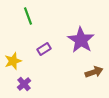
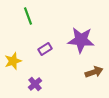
purple star: rotated 28 degrees counterclockwise
purple rectangle: moved 1 px right
purple cross: moved 11 px right
